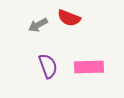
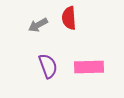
red semicircle: rotated 65 degrees clockwise
